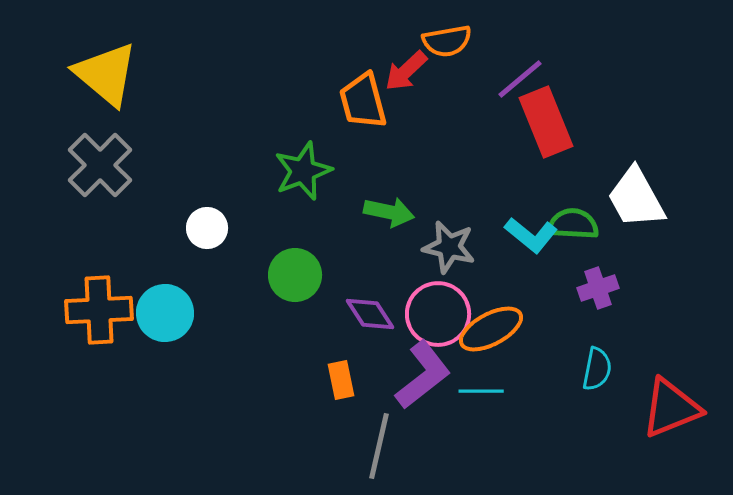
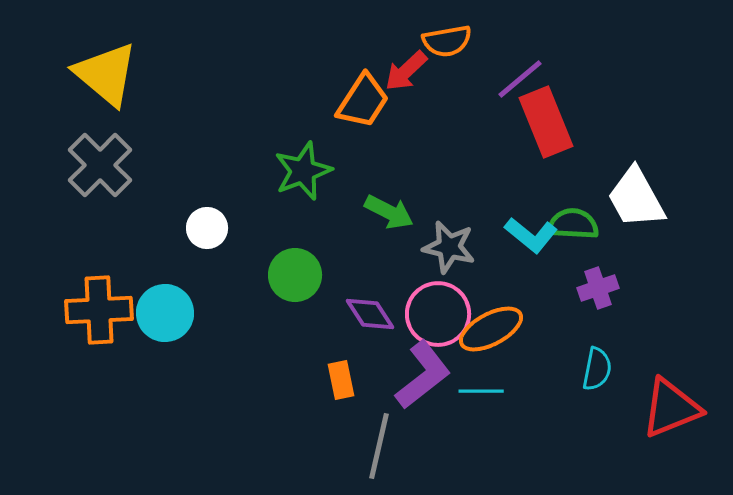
orange trapezoid: rotated 132 degrees counterclockwise
green arrow: rotated 15 degrees clockwise
